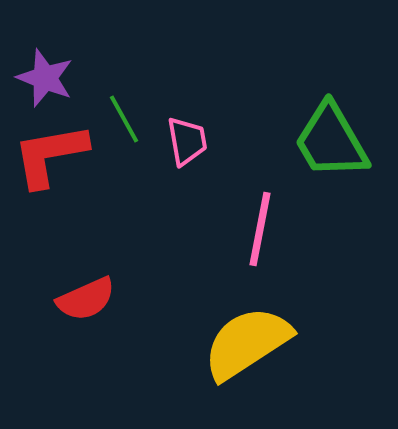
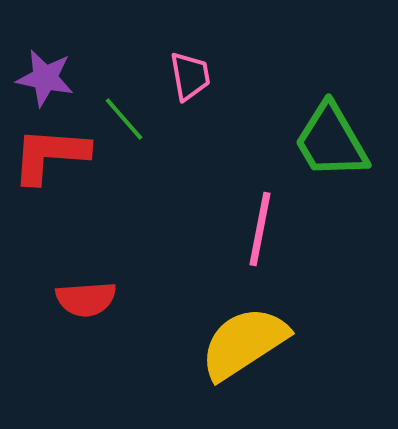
purple star: rotated 10 degrees counterclockwise
green line: rotated 12 degrees counterclockwise
pink trapezoid: moved 3 px right, 65 px up
red L-shape: rotated 14 degrees clockwise
red semicircle: rotated 20 degrees clockwise
yellow semicircle: moved 3 px left
